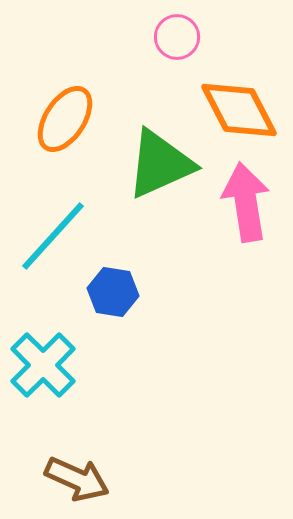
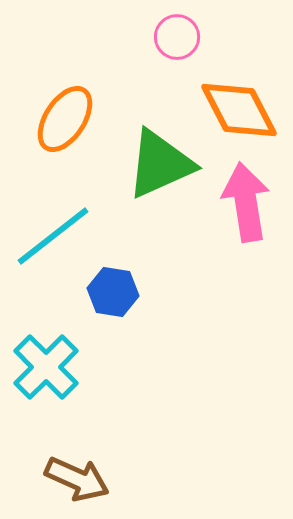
cyan line: rotated 10 degrees clockwise
cyan cross: moved 3 px right, 2 px down
